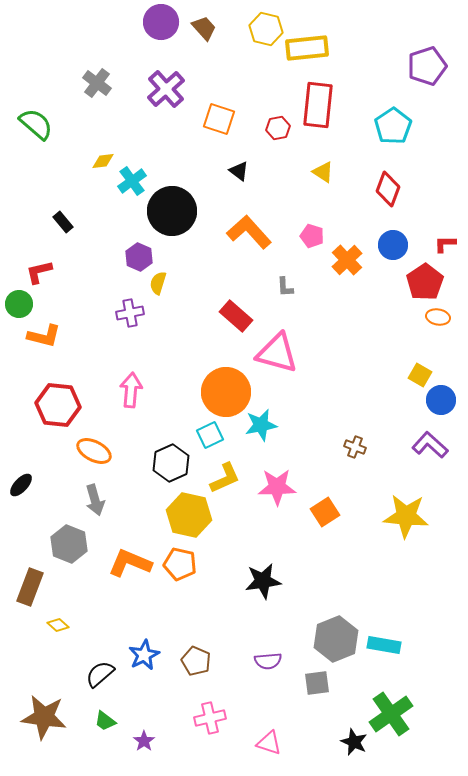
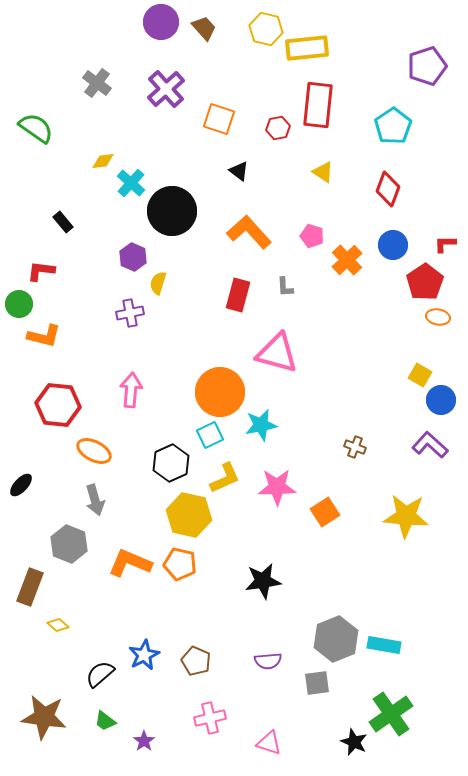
green semicircle at (36, 124): moved 4 px down; rotated 6 degrees counterclockwise
cyan cross at (132, 181): moved 1 px left, 2 px down; rotated 12 degrees counterclockwise
purple hexagon at (139, 257): moved 6 px left
red L-shape at (39, 272): moved 2 px right, 1 px up; rotated 20 degrees clockwise
red rectangle at (236, 316): moved 2 px right, 21 px up; rotated 64 degrees clockwise
orange circle at (226, 392): moved 6 px left
